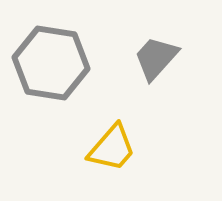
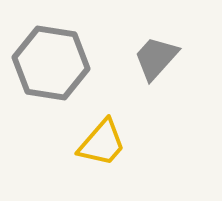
yellow trapezoid: moved 10 px left, 5 px up
